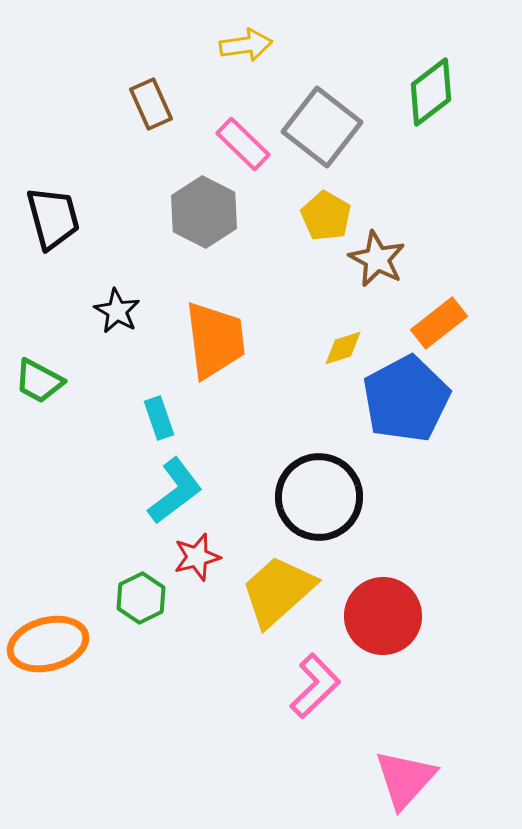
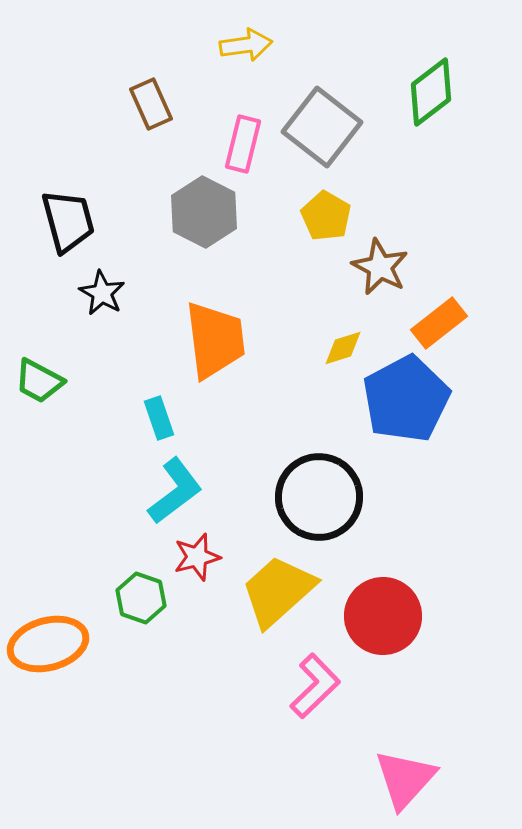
pink rectangle: rotated 60 degrees clockwise
black trapezoid: moved 15 px right, 3 px down
brown star: moved 3 px right, 8 px down
black star: moved 15 px left, 18 px up
green hexagon: rotated 15 degrees counterclockwise
